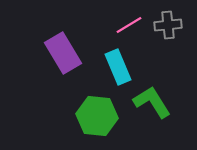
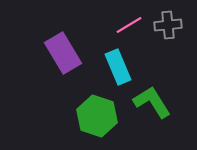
green hexagon: rotated 12 degrees clockwise
